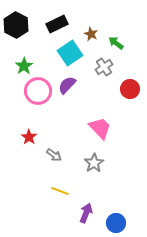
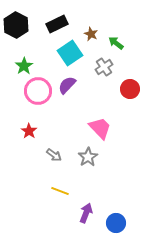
red star: moved 6 px up
gray star: moved 6 px left, 6 px up
